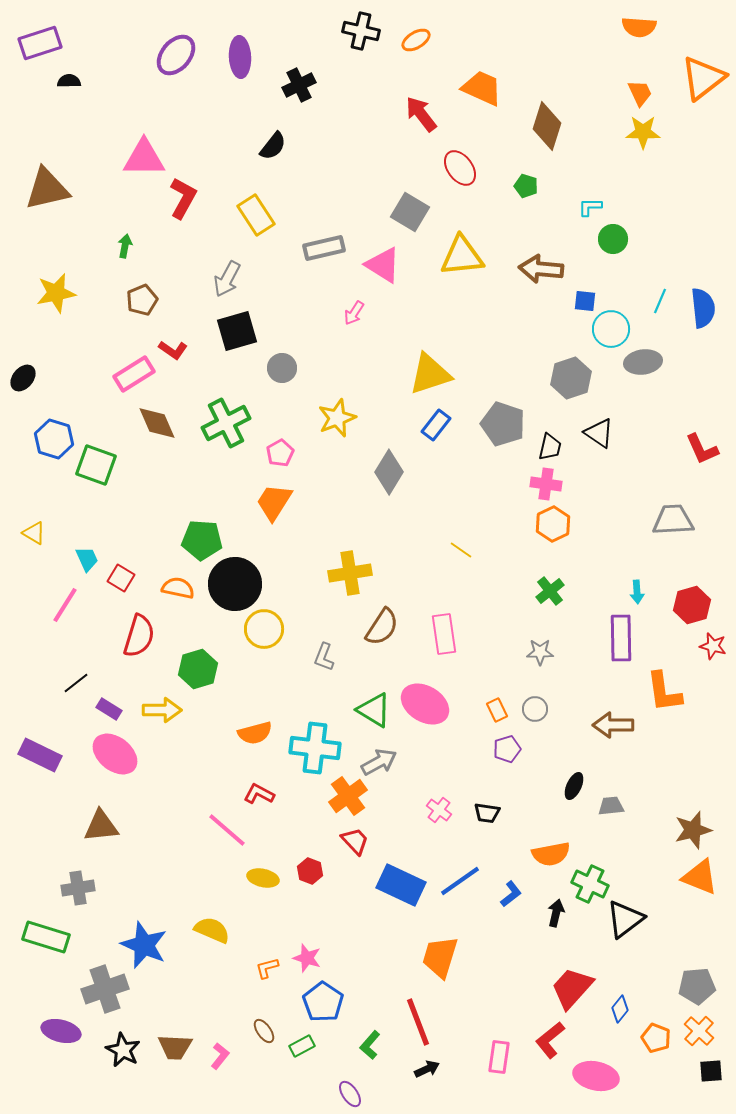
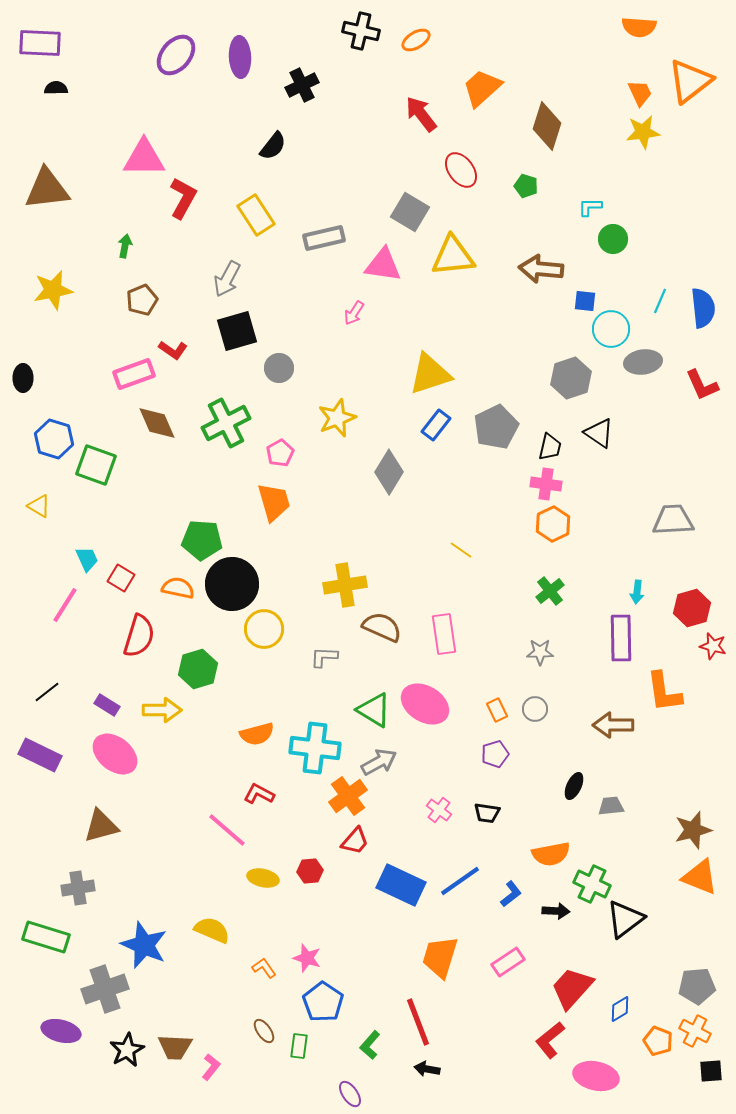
purple rectangle at (40, 43): rotated 21 degrees clockwise
orange triangle at (703, 78): moved 13 px left, 3 px down
black semicircle at (69, 81): moved 13 px left, 7 px down
black cross at (299, 85): moved 3 px right
orange trapezoid at (482, 88): rotated 66 degrees counterclockwise
yellow star at (643, 132): rotated 8 degrees counterclockwise
red ellipse at (460, 168): moved 1 px right, 2 px down
brown triangle at (47, 189): rotated 6 degrees clockwise
gray rectangle at (324, 248): moved 10 px up
yellow triangle at (462, 256): moved 9 px left
pink triangle at (383, 265): rotated 24 degrees counterclockwise
yellow star at (56, 293): moved 3 px left, 3 px up
gray circle at (282, 368): moved 3 px left
pink rectangle at (134, 374): rotated 12 degrees clockwise
black ellipse at (23, 378): rotated 40 degrees counterclockwise
gray pentagon at (503, 424): moved 7 px left, 3 px down; rotated 27 degrees clockwise
red L-shape at (702, 449): moved 64 px up
orange trapezoid at (274, 502): rotated 132 degrees clockwise
yellow triangle at (34, 533): moved 5 px right, 27 px up
yellow cross at (350, 573): moved 5 px left, 12 px down
black circle at (235, 584): moved 3 px left
cyan arrow at (637, 592): rotated 10 degrees clockwise
red hexagon at (692, 605): moved 3 px down
brown semicircle at (382, 627): rotated 99 degrees counterclockwise
gray L-shape at (324, 657): rotated 72 degrees clockwise
black line at (76, 683): moved 29 px left, 9 px down
purple rectangle at (109, 709): moved 2 px left, 4 px up
orange semicircle at (255, 733): moved 2 px right, 1 px down
purple pentagon at (507, 749): moved 12 px left, 5 px down
brown triangle at (101, 826): rotated 9 degrees counterclockwise
red trapezoid at (355, 841): rotated 84 degrees clockwise
red hexagon at (310, 871): rotated 25 degrees counterclockwise
green cross at (590, 884): moved 2 px right
black arrow at (556, 913): moved 2 px up; rotated 80 degrees clockwise
orange L-shape at (267, 968): moved 3 px left; rotated 70 degrees clockwise
blue diamond at (620, 1009): rotated 20 degrees clockwise
orange cross at (699, 1031): moved 4 px left; rotated 16 degrees counterclockwise
orange pentagon at (656, 1038): moved 2 px right, 3 px down
green rectangle at (302, 1046): moved 3 px left; rotated 55 degrees counterclockwise
black star at (123, 1050): moved 4 px right; rotated 16 degrees clockwise
pink L-shape at (220, 1056): moved 9 px left, 11 px down
pink rectangle at (499, 1057): moved 9 px right, 95 px up; rotated 48 degrees clockwise
black arrow at (427, 1069): rotated 145 degrees counterclockwise
